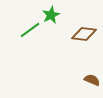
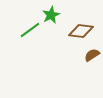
brown diamond: moved 3 px left, 3 px up
brown semicircle: moved 25 px up; rotated 56 degrees counterclockwise
